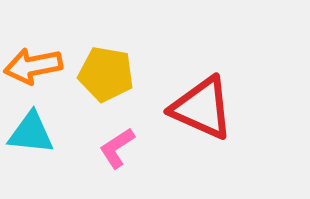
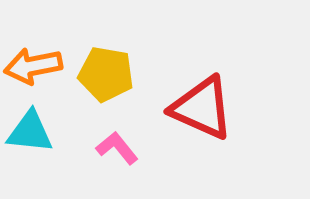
cyan triangle: moved 1 px left, 1 px up
pink L-shape: rotated 84 degrees clockwise
